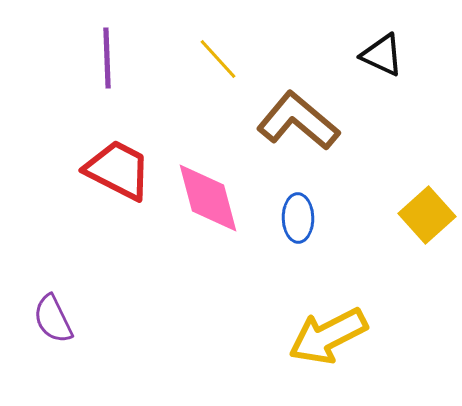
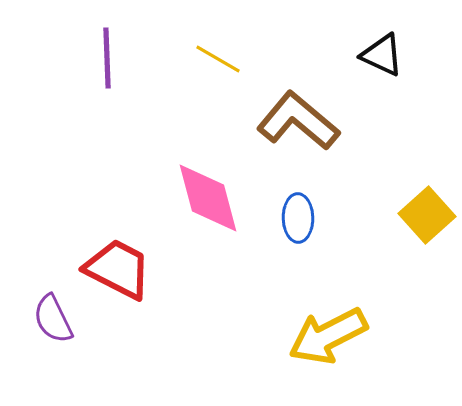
yellow line: rotated 18 degrees counterclockwise
red trapezoid: moved 99 px down
